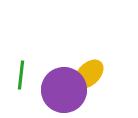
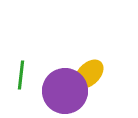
purple circle: moved 1 px right, 1 px down
